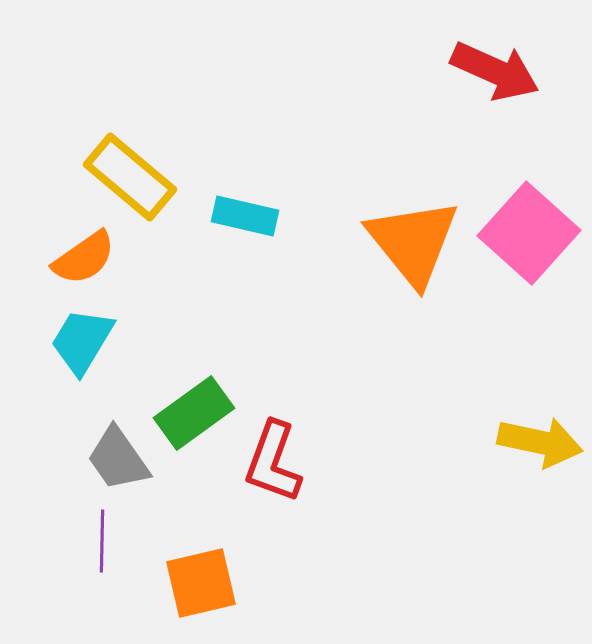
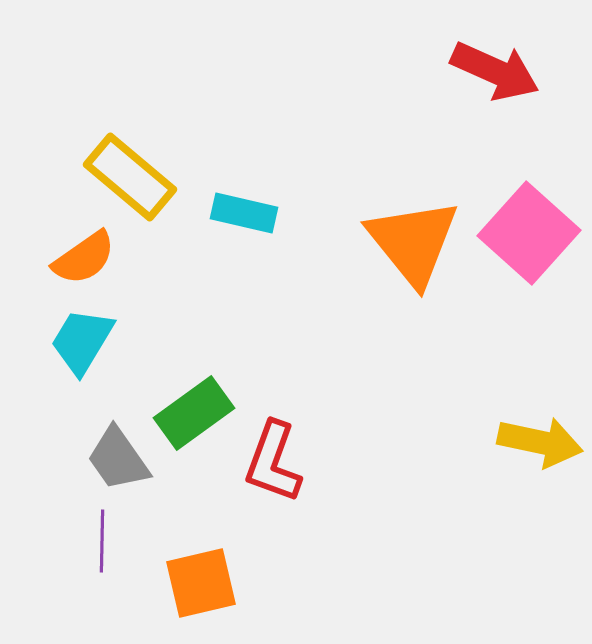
cyan rectangle: moved 1 px left, 3 px up
